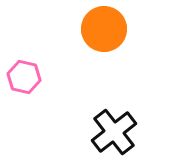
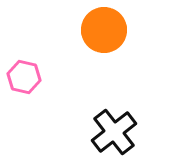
orange circle: moved 1 px down
